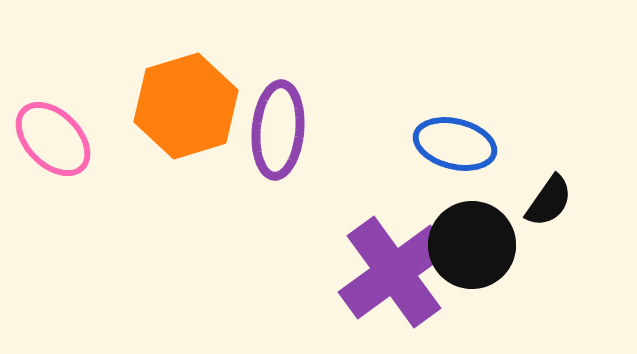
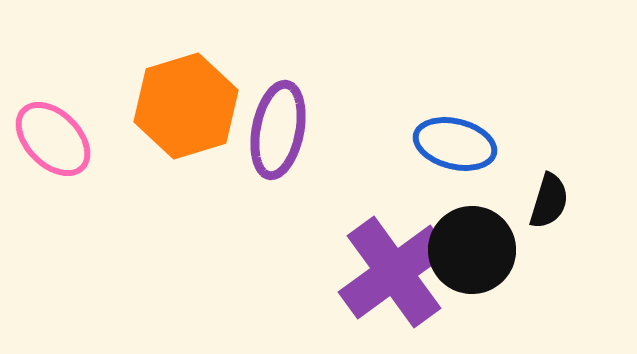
purple ellipse: rotated 6 degrees clockwise
black semicircle: rotated 18 degrees counterclockwise
black circle: moved 5 px down
